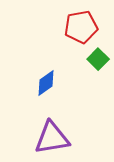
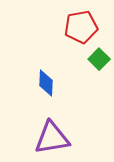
green square: moved 1 px right
blue diamond: rotated 52 degrees counterclockwise
